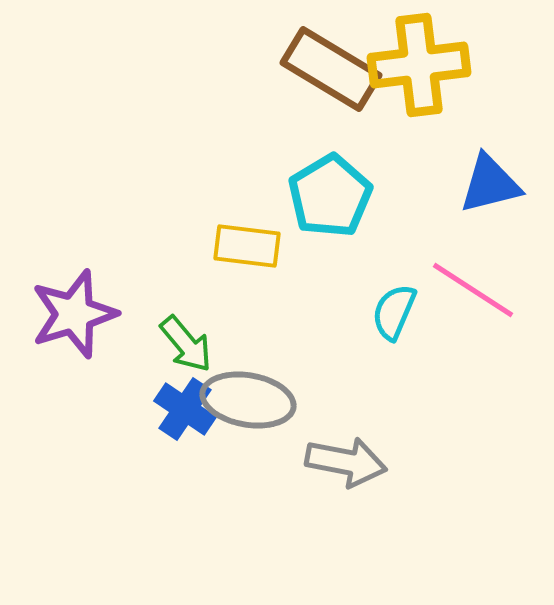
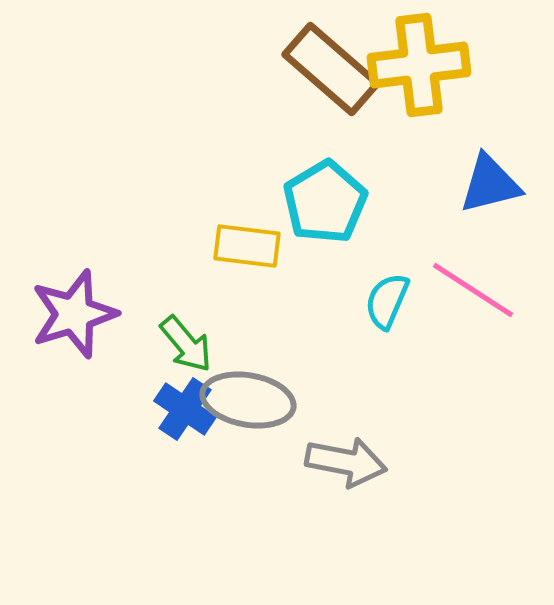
brown rectangle: rotated 10 degrees clockwise
cyan pentagon: moved 5 px left, 6 px down
cyan semicircle: moved 7 px left, 11 px up
